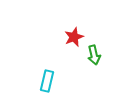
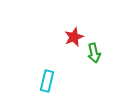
green arrow: moved 2 px up
